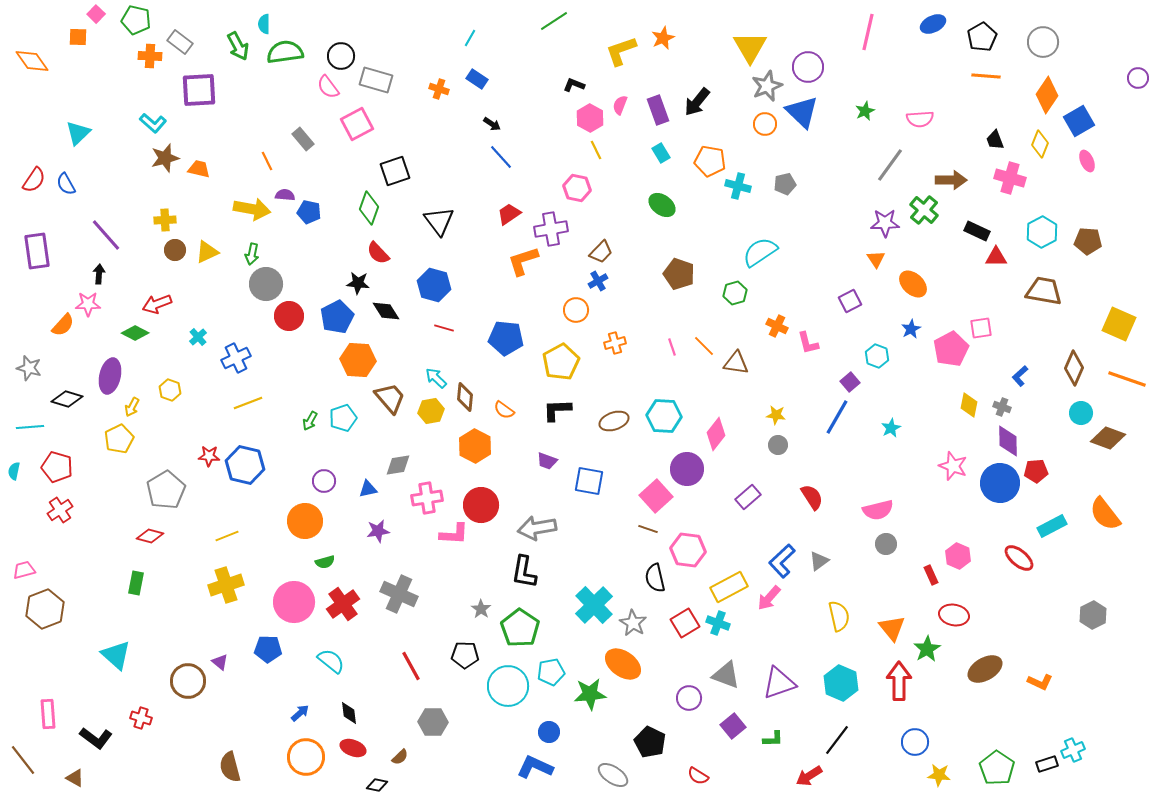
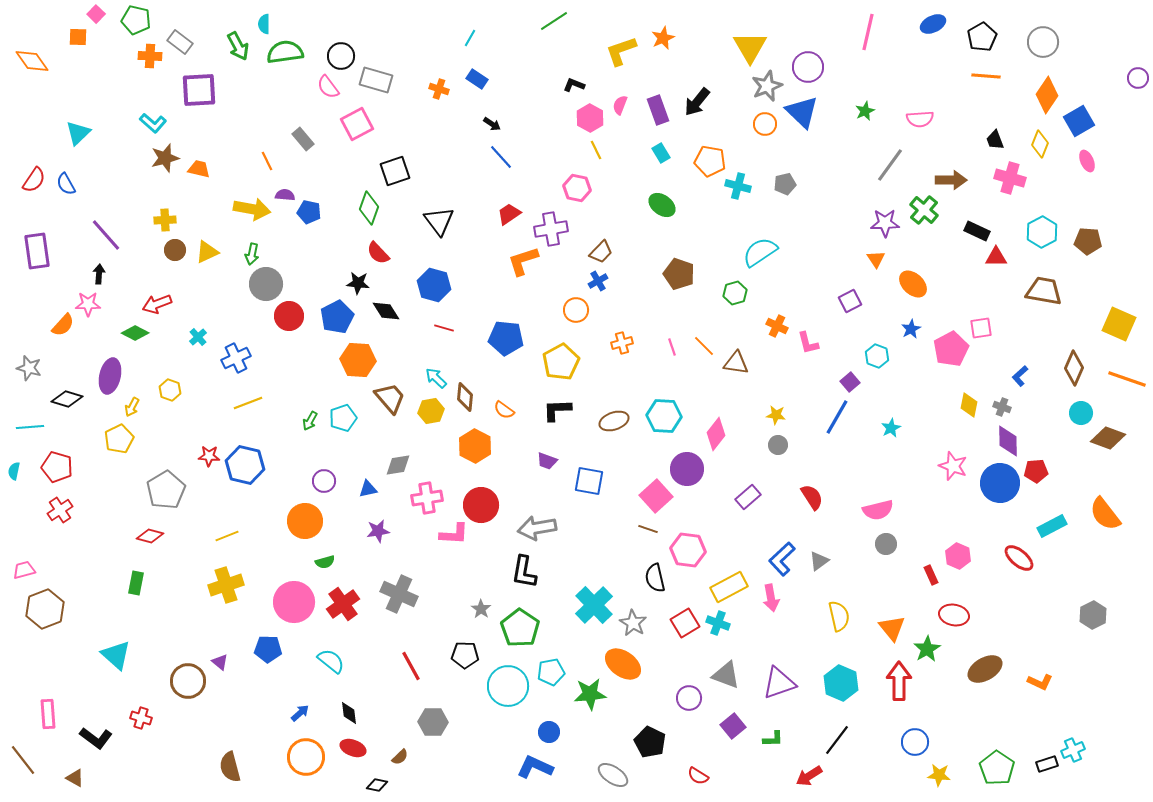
orange cross at (615, 343): moved 7 px right
blue L-shape at (782, 561): moved 2 px up
pink arrow at (769, 598): moved 2 px right; rotated 52 degrees counterclockwise
